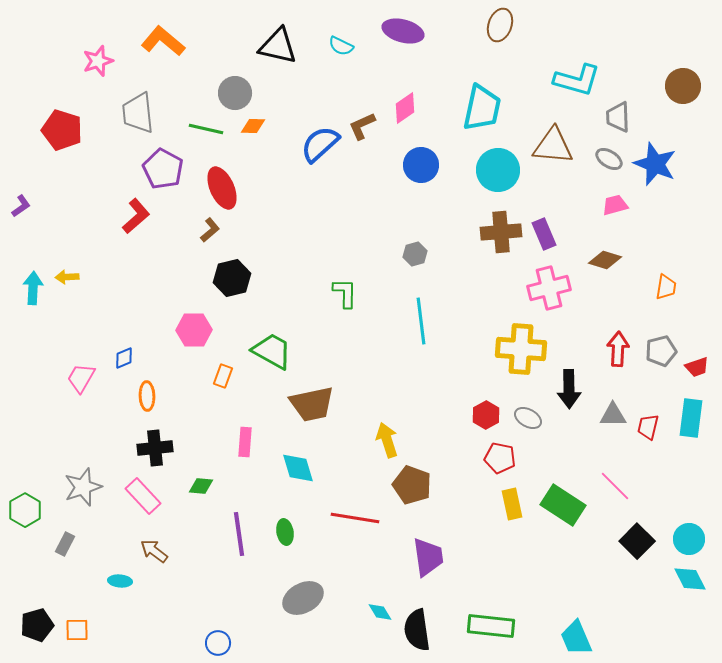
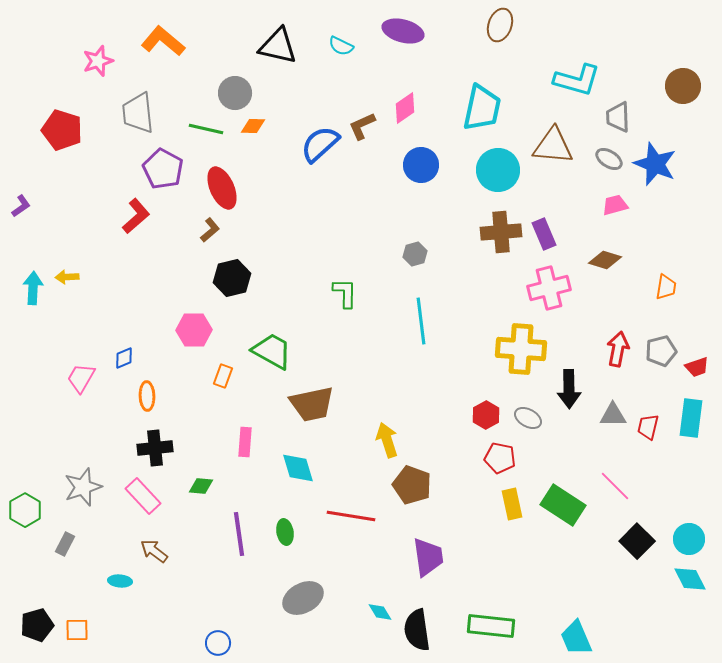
red arrow at (618, 349): rotated 8 degrees clockwise
red line at (355, 518): moved 4 px left, 2 px up
